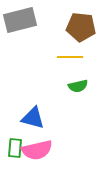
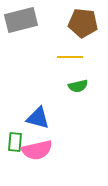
gray rectangle: moved 1 px right
brown pentagon: moved 2 px right, 4 px up
blue triangle: moved 5 px right
green rectangle: moved 6 px up
